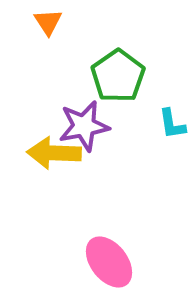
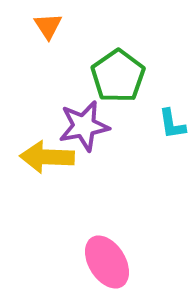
orange triangle: moved 4 px down
yellow arrow: moved 7 px left, 4 px down
pink ellipse: moved 2 px left; rotated 6 degrees clockwise
